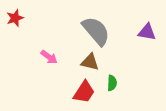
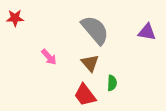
red star: rotated 18 degrees clockwise
gray semicircle: moved 1 px left, 1 px up
pink arrow: rotated 12 degrees clockwise
brown triangle: moved 1 px down; rotated 36 degrees clockwise
red trapezoid: moved 1 px right, 3 px down; rotated 110 degrees clockwise
